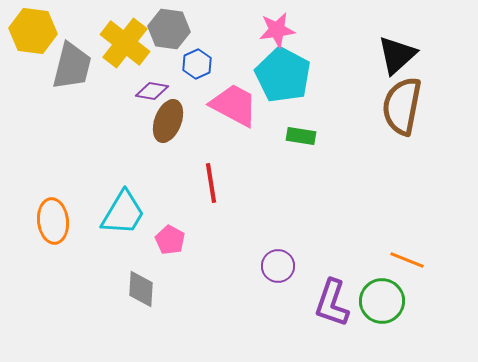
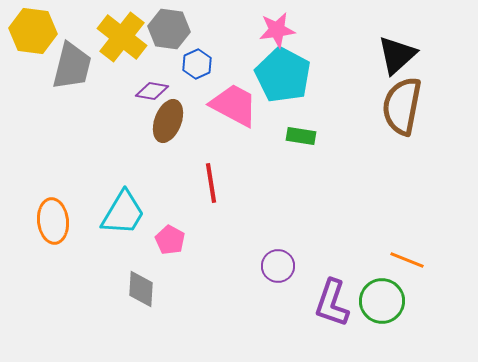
yellow cross: moved 3 px left, 6 px up
